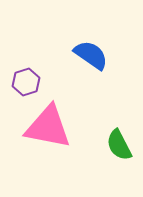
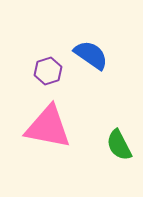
purple hexagon: moved 22 px right, 11 px up
